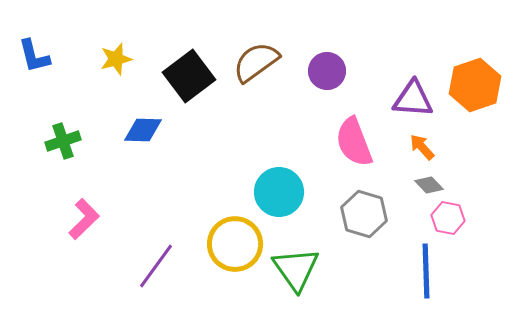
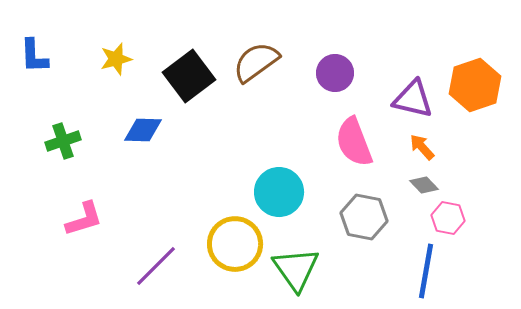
blue L-shape: rotated 12 degrees clockwise
purple circle: moved 8 px right, 2 px down
purple triangle: rotated 9 degrees clockwise
gray diamond: moved 5 px left
gray hexagon: moved 3 px down; rotated 6 degrees counterclockwise
pink L-shape: rotated 27 degrees clockwise
purple line: rotated 9 degrees clockwise
blue line: rotated 12 degrees clockwise
